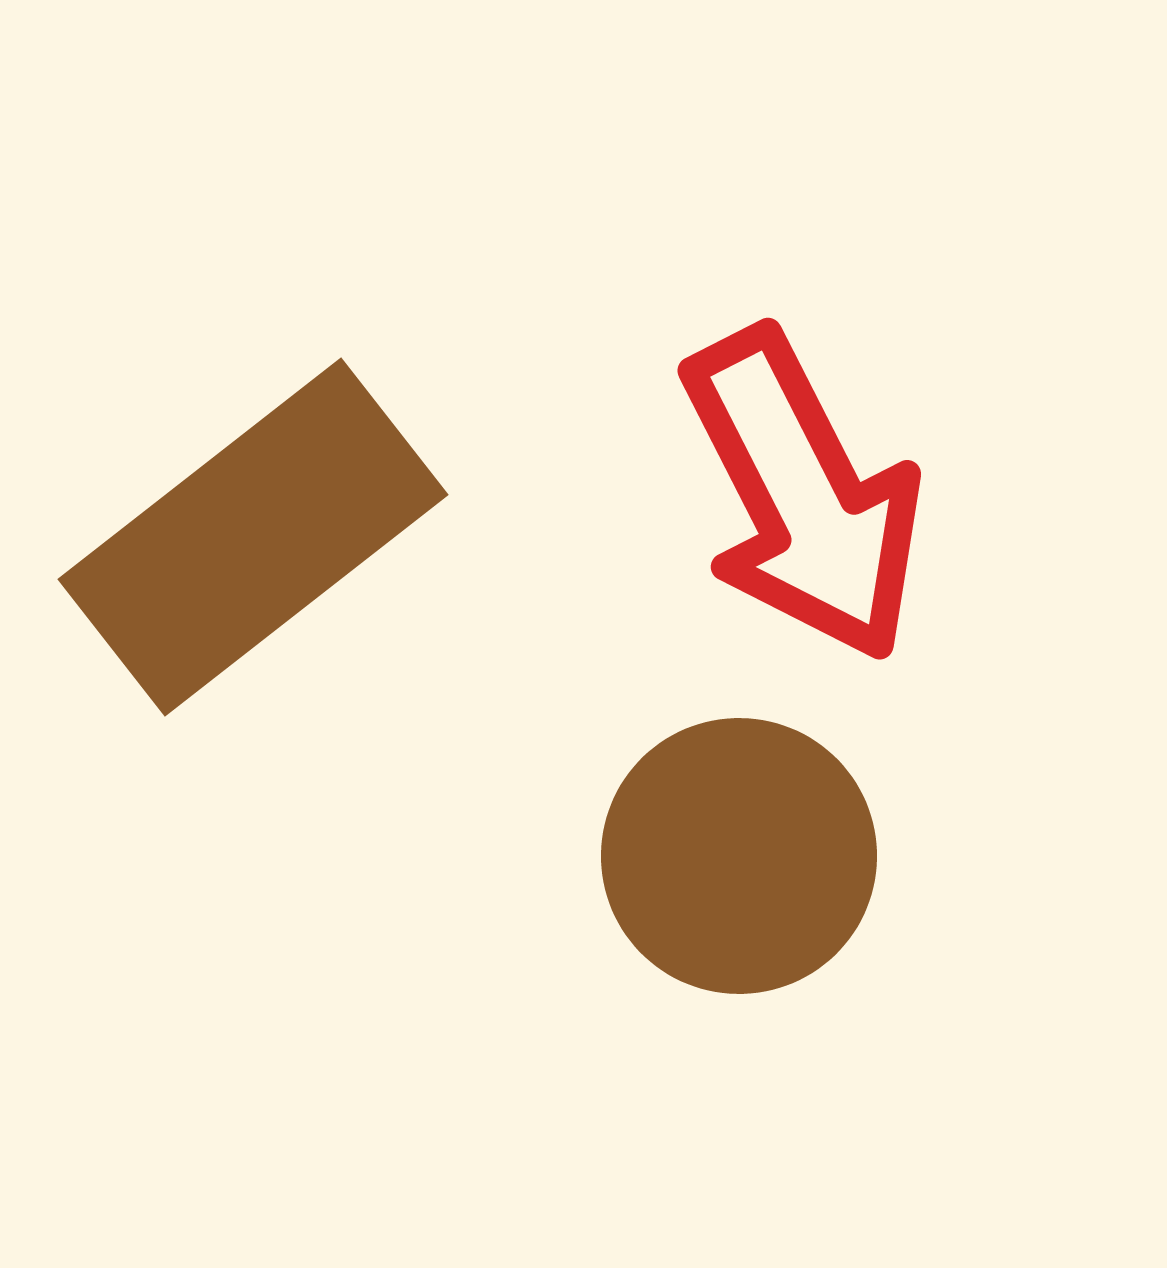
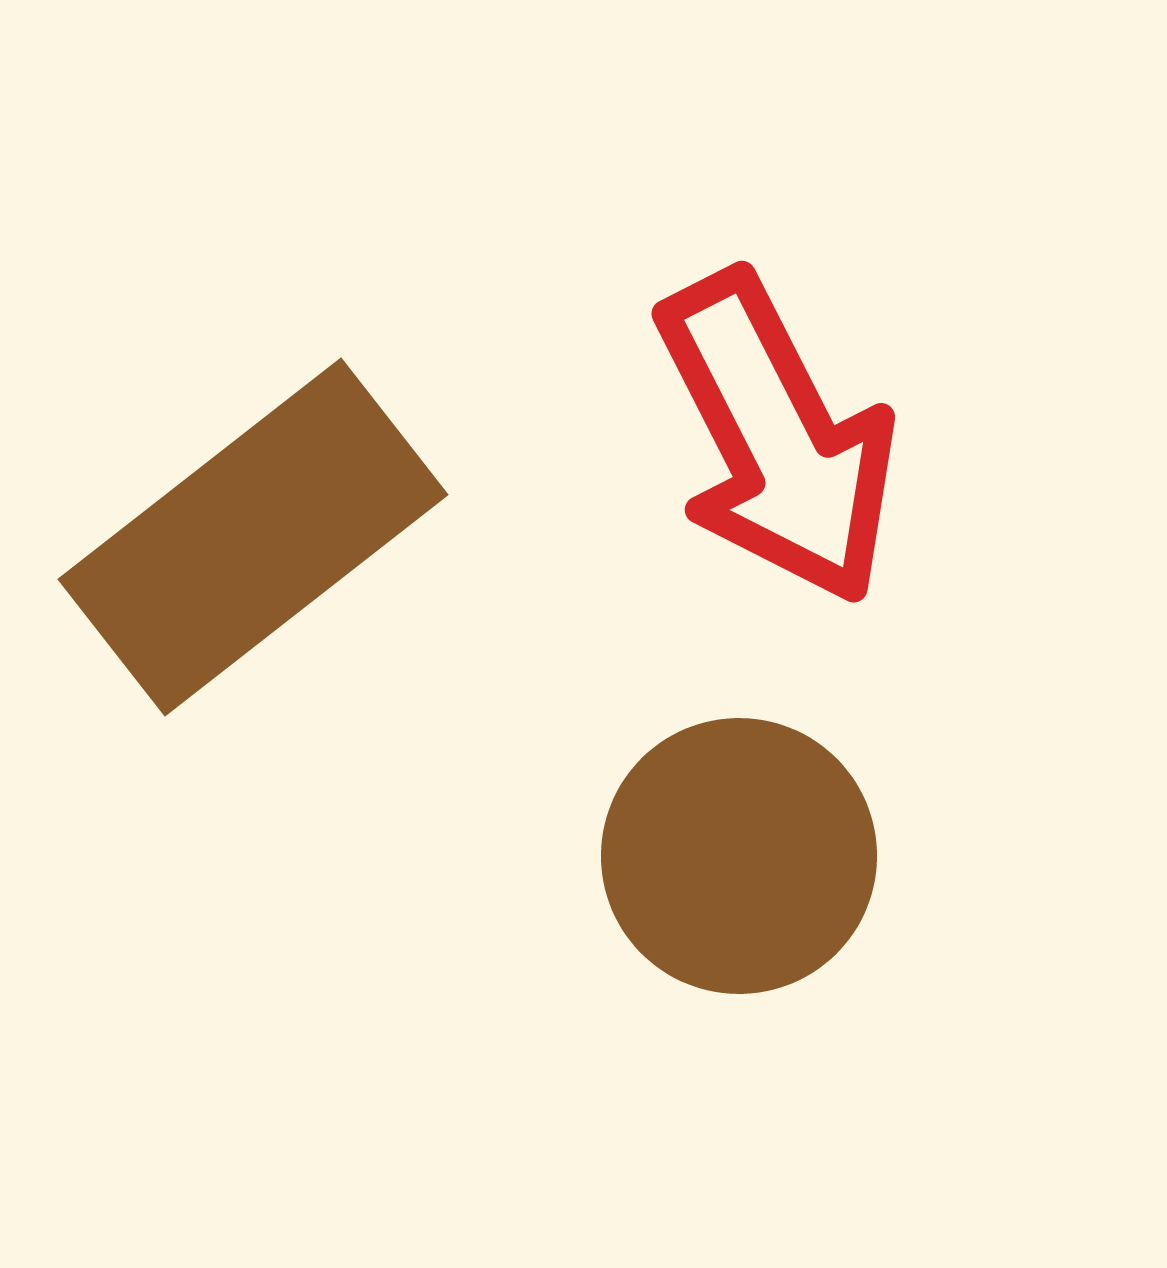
red arrow: moved 26 px left, 57 px up
